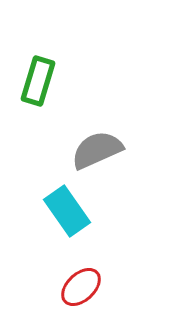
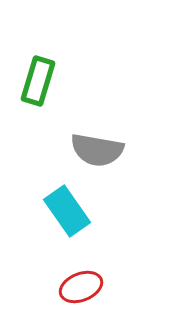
gray semicircle: rotated 146 degrees counterclockwise
red ellipse: rotated 21 degrees clockwise
